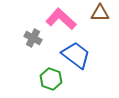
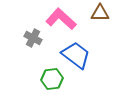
green hexagon: moved 1 px right; rotated 25 degrees counterclockwise
